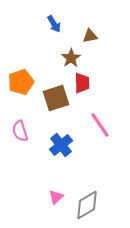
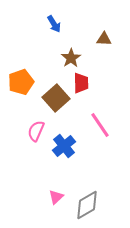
brown triangle: moved 14 px right, 3 px down; rotated 14 degrees clockwise
red trapezoid: moved 1 px left
brown square: rotated 24 degrees counterclockwise
pink semicircle: moved 16 px right; rotated 40 degrees clockwise
blue cross: moved 3 px right, 1 px down
